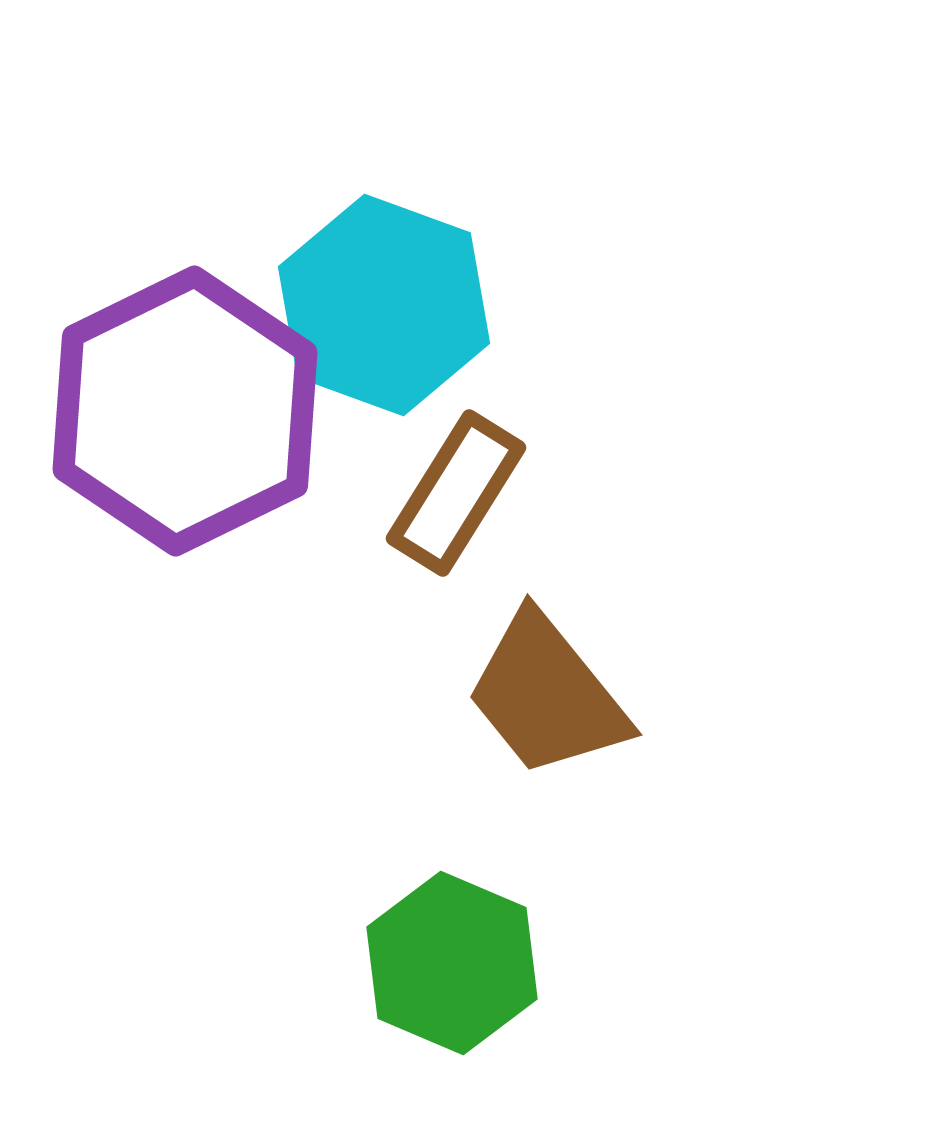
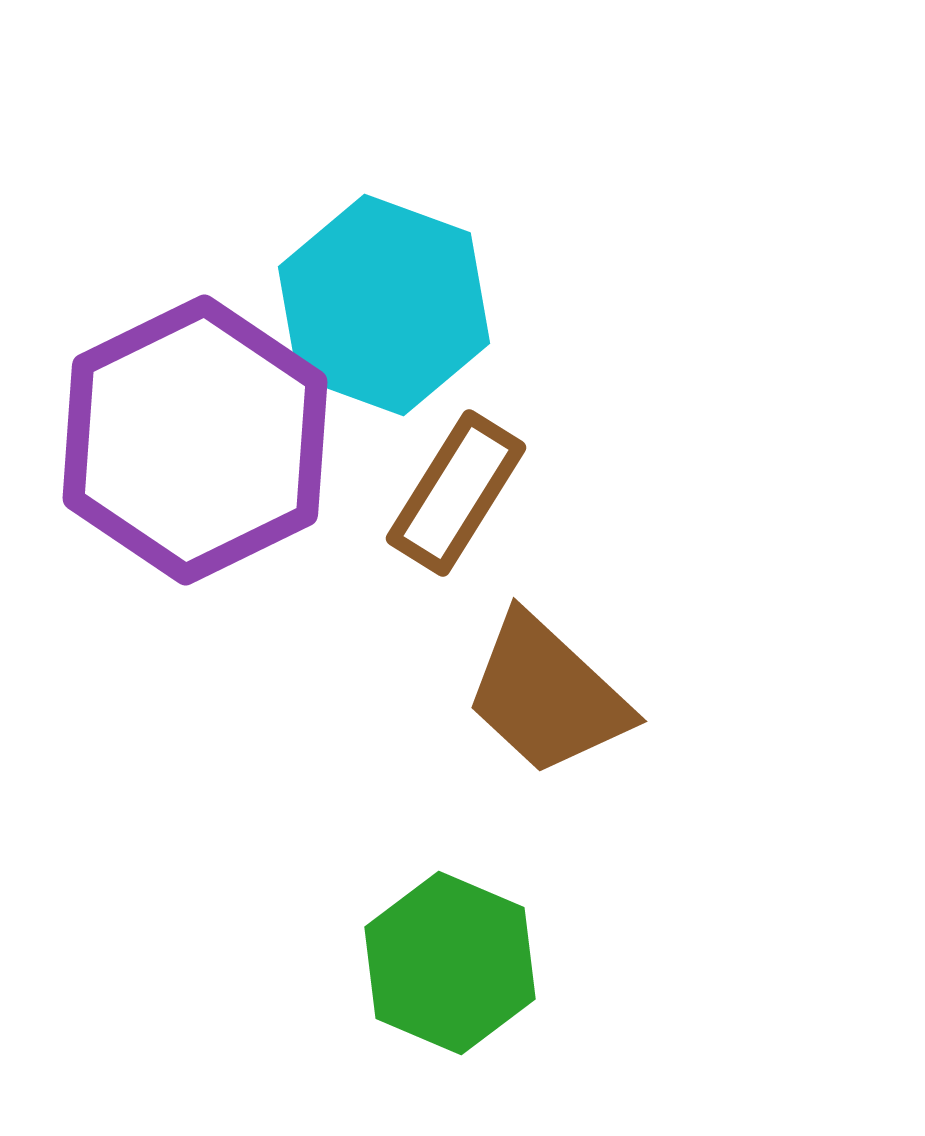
purple hexagon: moved 10 px right, 29 px down
brown trapezoid: rotated 8 degrees counterclockwise
green hexagon: moved 2 px left
